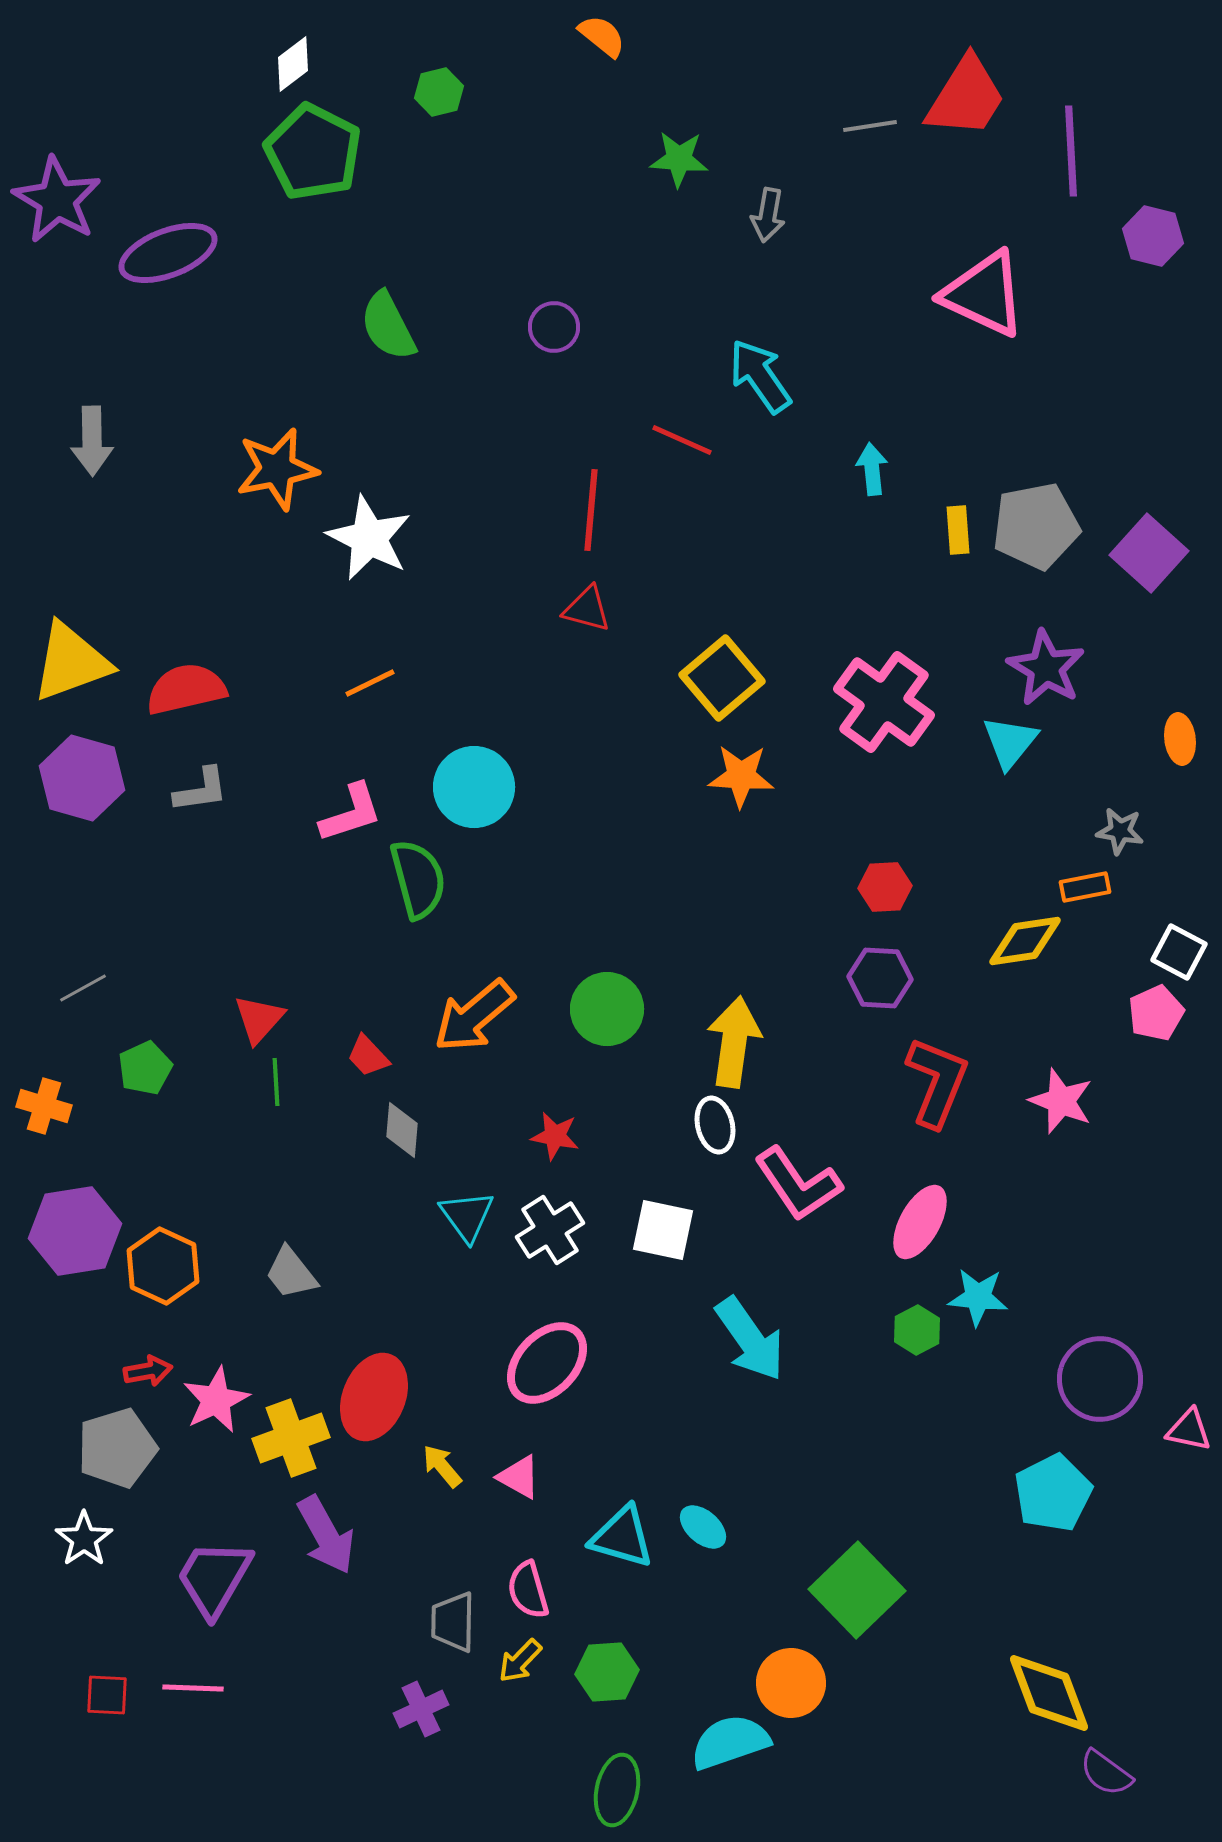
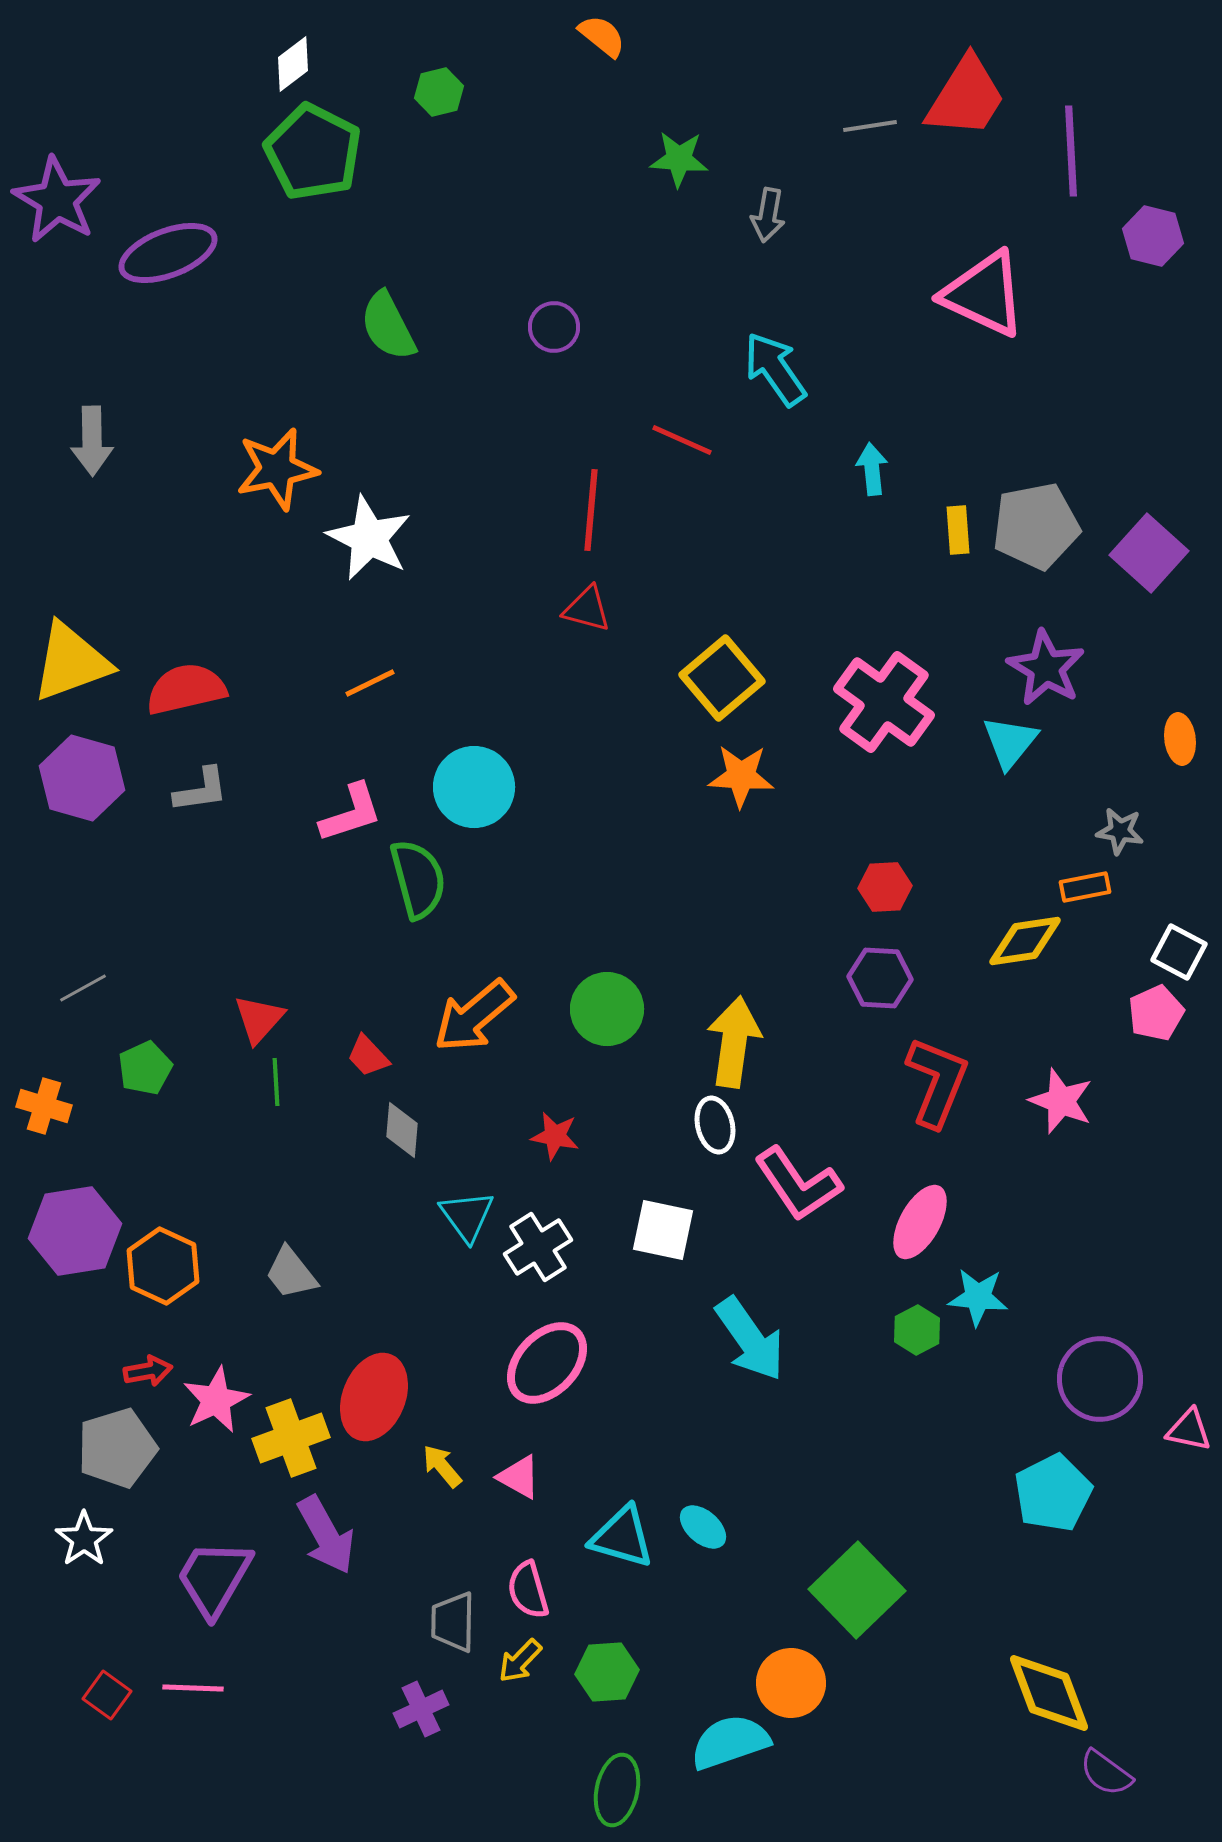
cyan arrow at (760, 376): moved 15 px right, 7 px up
white cross at (550, 1230): moved 12 px left, 17 px down
red square at (107, 1695): rotated 33 degrees clockwise
